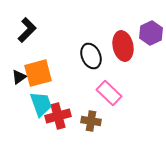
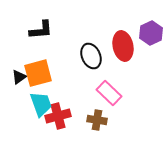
black L-shape: moved 14 px right; rotated 40 degrees clockwise
brown cross: moved 6 px right, 1 px up
